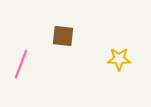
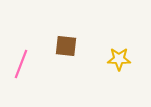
brown square: moved 3 px right, 10 px down
